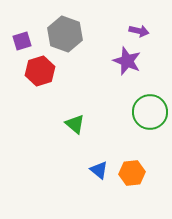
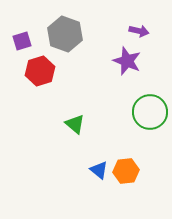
orange hexagon: moved 6 px left, 2 px up
